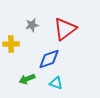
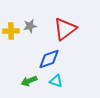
gray star: moved 2 px left, 1 px down
yellow cross: moved 13 px up
green arrow: moved 2 px right, 2 px down
cyan triangle: moved 2 px up
